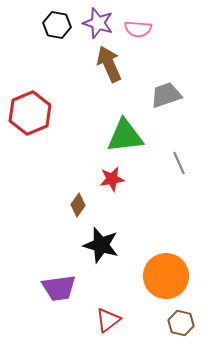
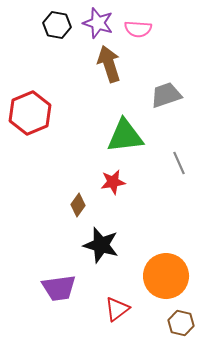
brown arrow: rotated 6 degrees clockwise
red star: moved 1 px right, 3 px down
red triangle: moved 9 px right, 11 px up
